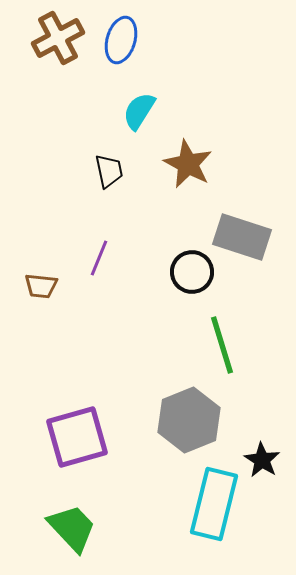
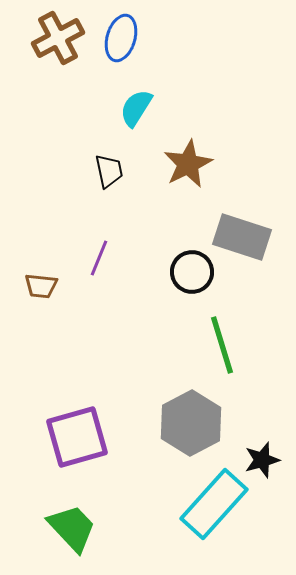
blue ellipse: moved 2 px up
cyan semicircle: moved 3 px left, 3 px up
brown star: rotated 18 degrees clockwise
gray hexagon: moved 2 px right, 3 px down; rotated 6 degrees counterclockwise
black star: rotated 24 degrees clockwise
cyan rectangle: rotated 28 degrees clockwise
